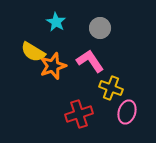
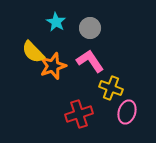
gray circle: moved 10 px left
yellow semicircle: rotated 15 degrees clockwise
